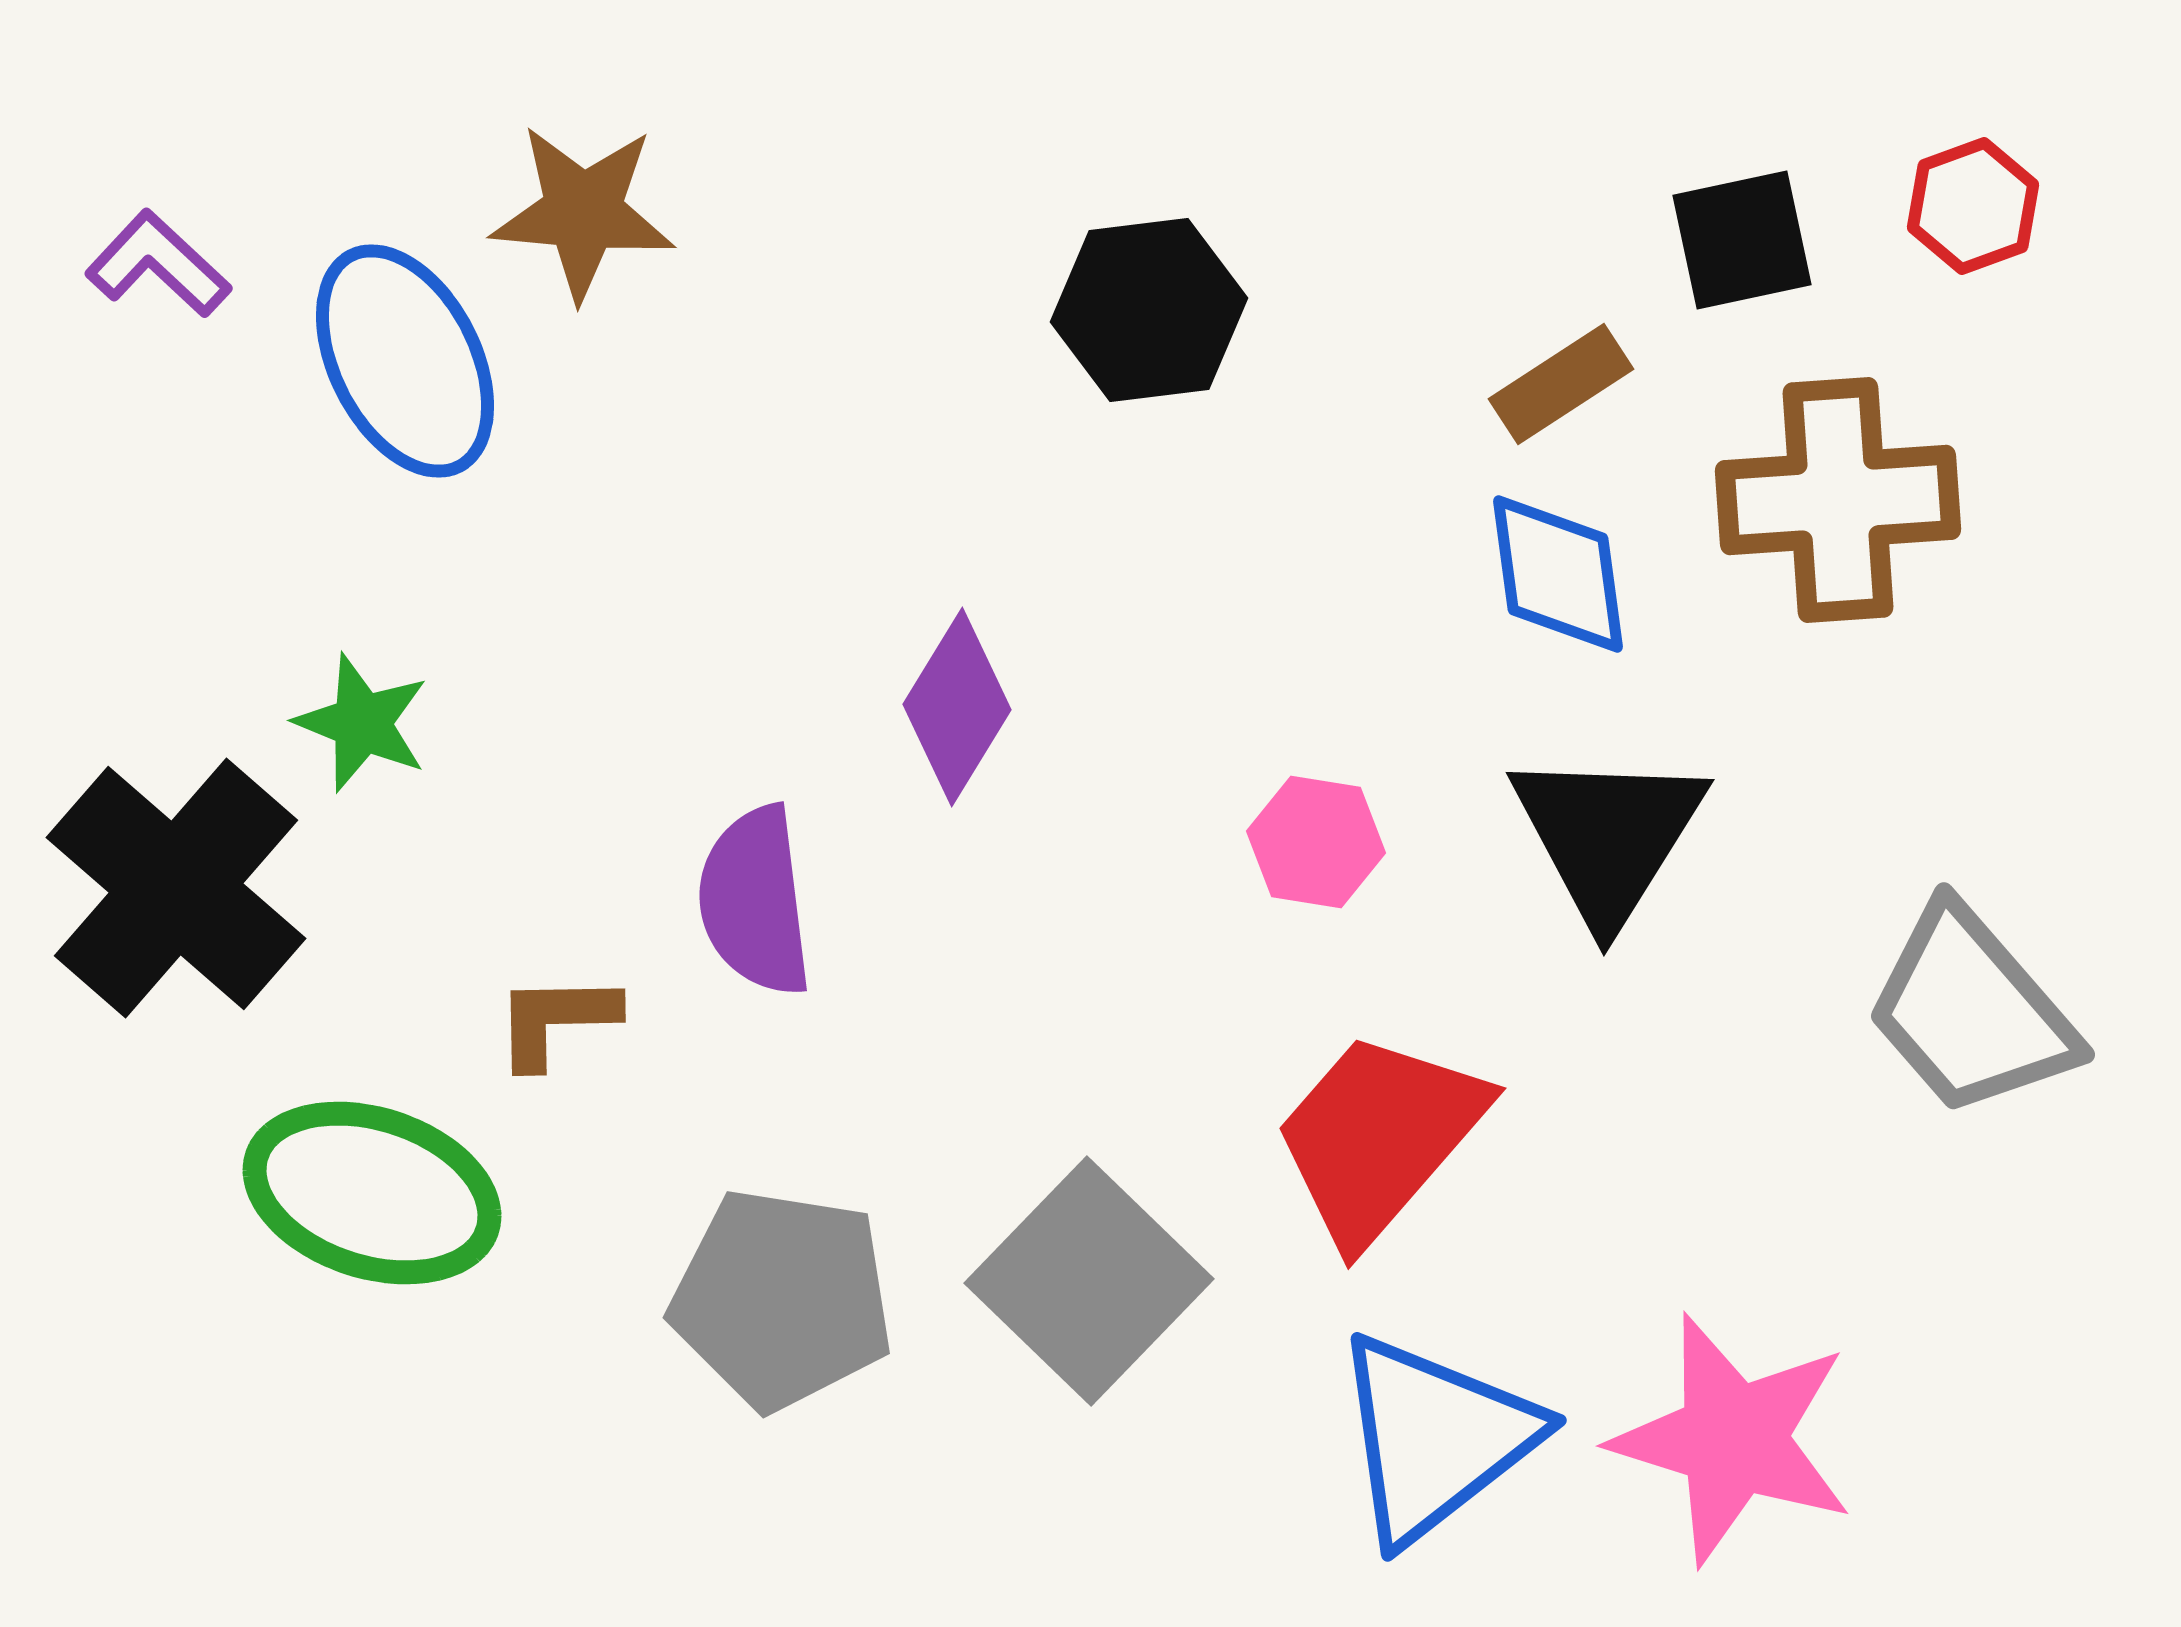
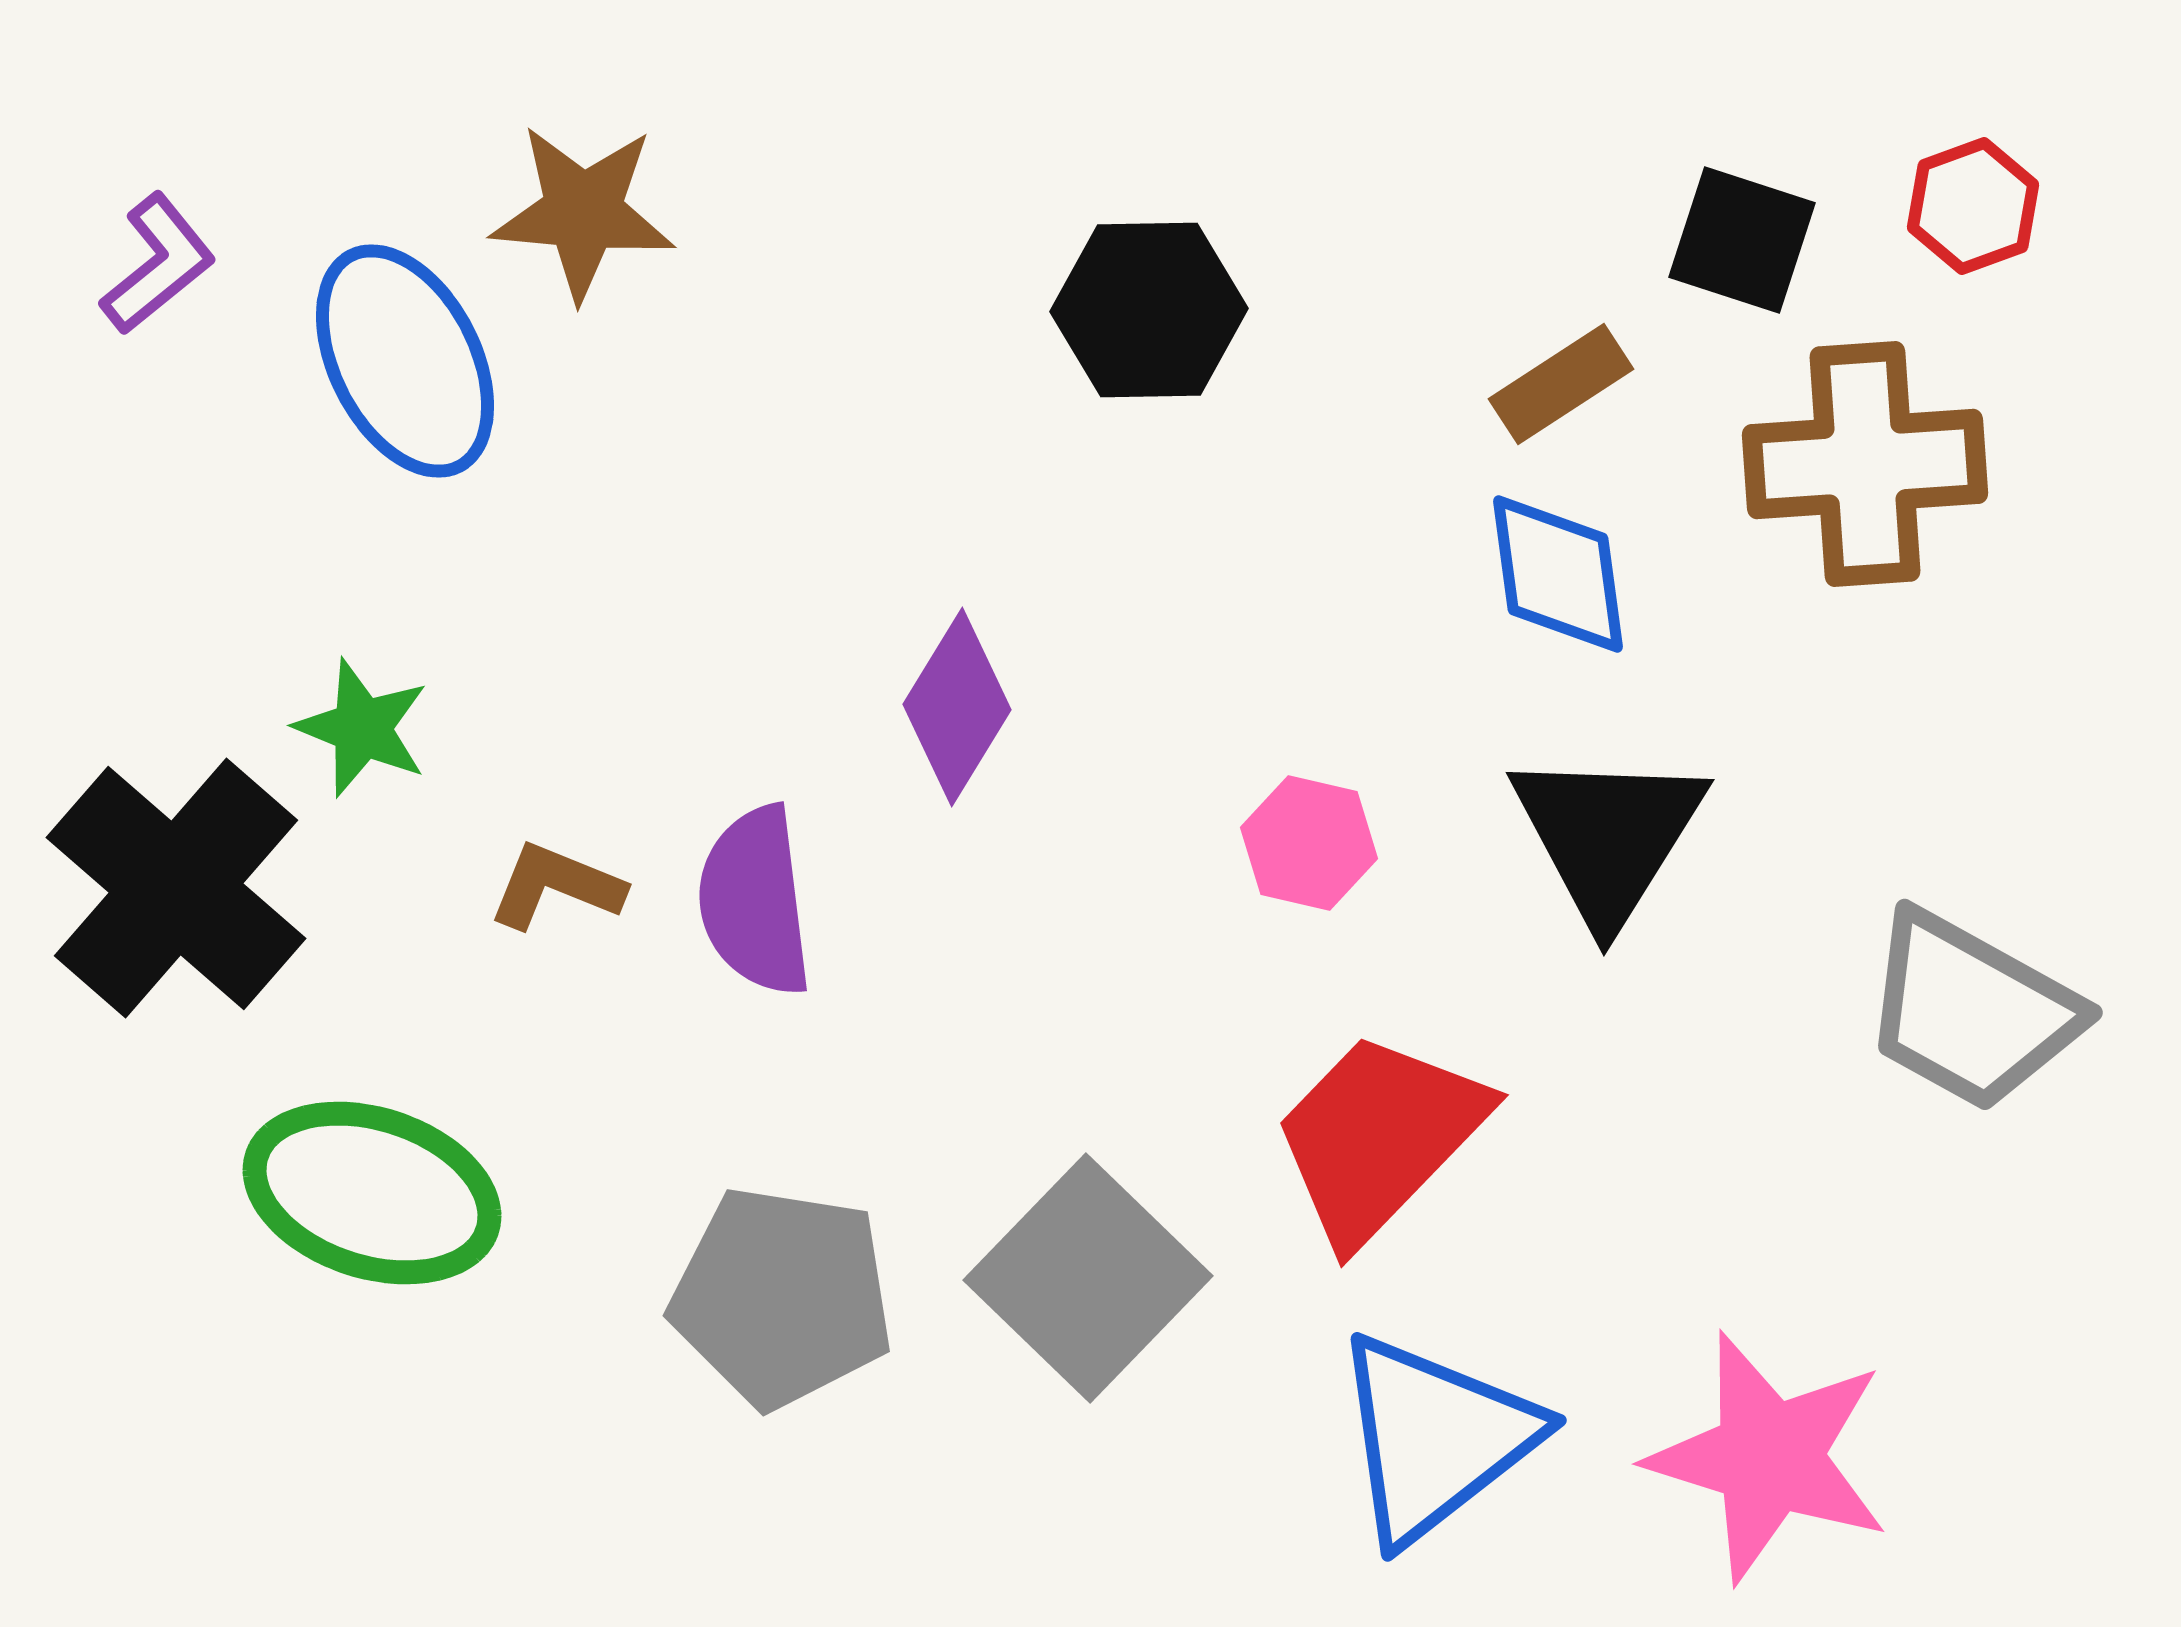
black square: rotated 30 degrees clockwise
purple L-shape: rotated 98 degrees clockwise
black hexagon: rotated 6 degrees clockwise
brown cross: moved 27 px right, 36 px up
green star: moved 5 px down
pink hexagon: moved 7 px left, 1 px down; rotated 4 degrees clockwise
gray trapezoid: rotated 20 degrees counterclockwise
brown L-shape: moved 134 px up; rotated 23 degrees clockwise
red trapezoid: rotated 3 degrees clockwise
gray square: moved 1 px left, 3 px up
gray pentagon: moved 2 px up
pink star: moved 36 px right, 18 px down
